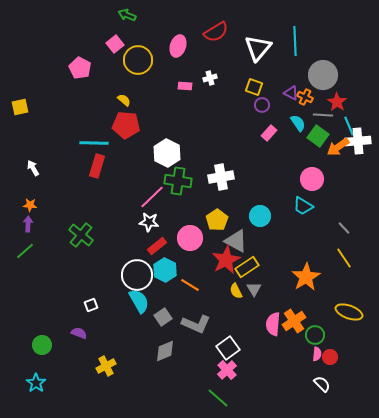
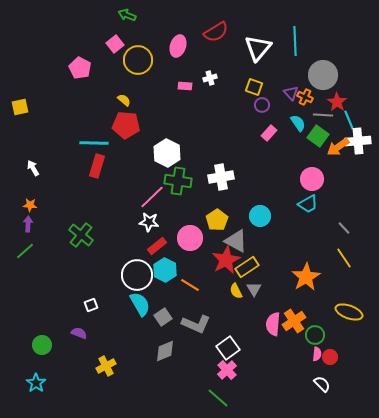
purple triangle at (291, 93): rotated 21 degrees clockwise
cyan line at (349, 126): moved 6 px up
cyan trapezoid at (303, 206): moved 5 px right, 2 px up; rotated 60 degrees counterclockwise
cyan semicircle at (139, 301): moved 1 px right, 3 px down
